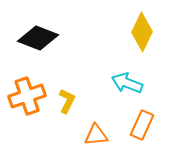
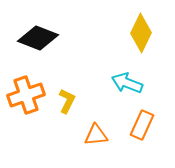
yellow diamond: moved 1 px left, 1 px down
orange cross: moved 1 px left, 1 px up
